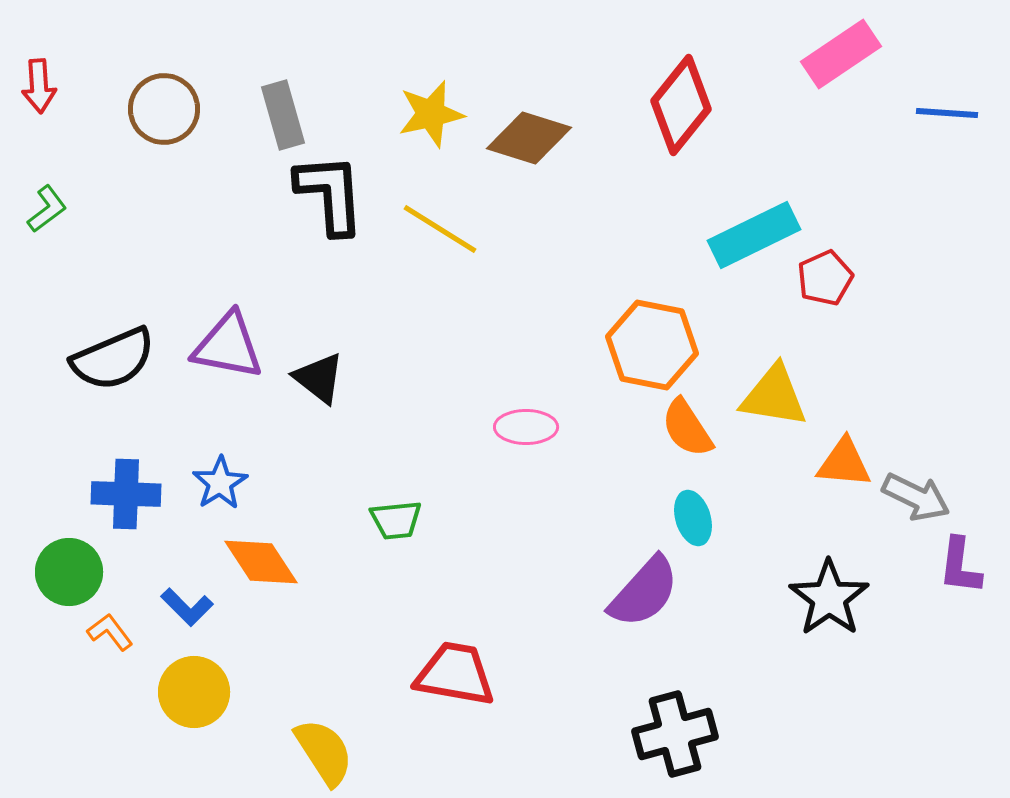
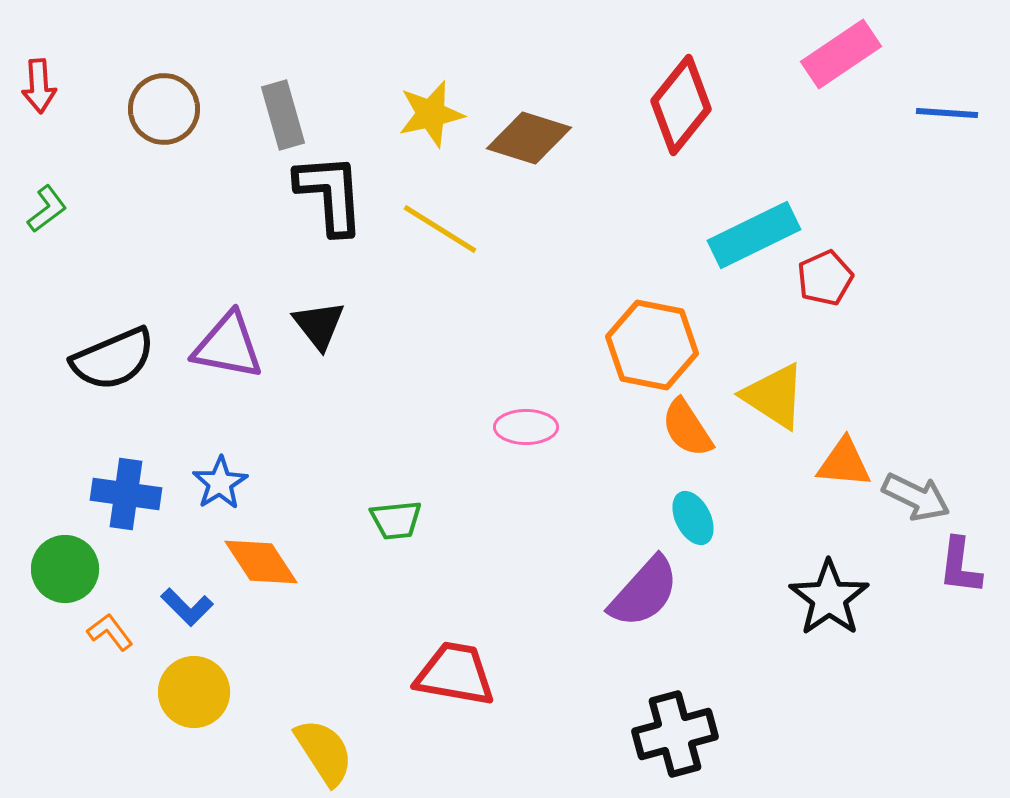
black triangle: moved 53 px up; rotated 14 degrees clockwise
yellow triangle: rotated 24 degrees clockwise
blue cross: rotated 6 degrees clockwise
cyan ellipse: rotated 10 degrees counterclockwise
green circle: moved 4 px left, 3 px up
